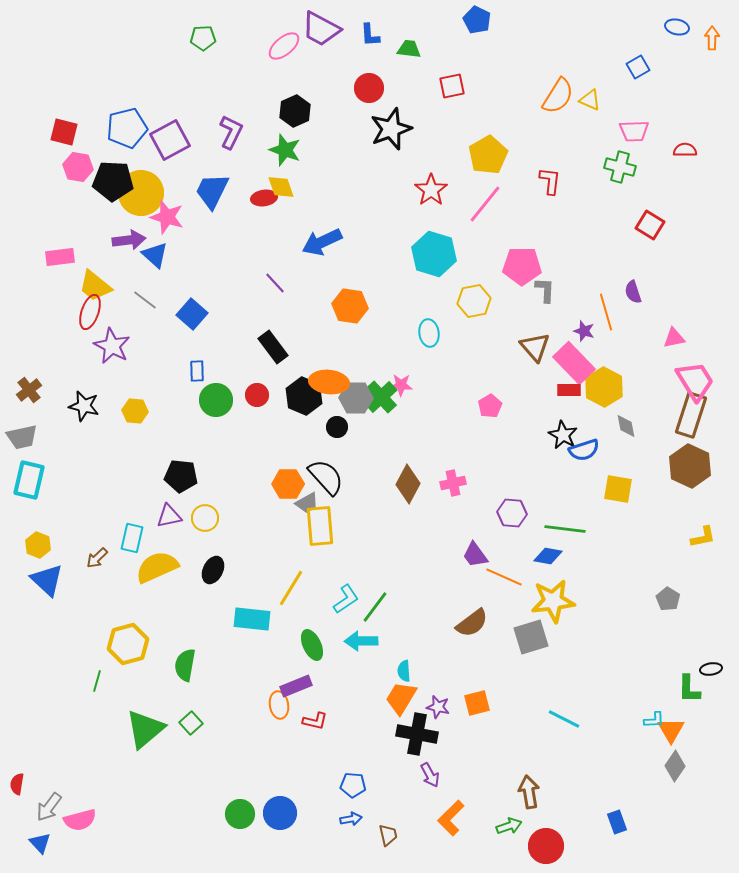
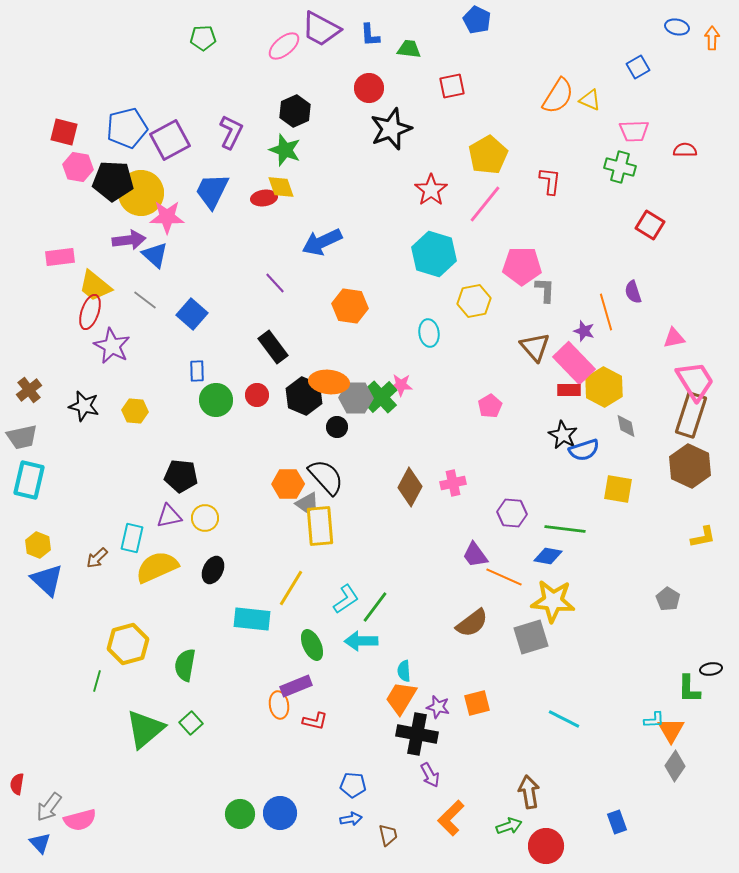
pink star at (167, 217): rotated 16 degrees counterclockwise
brown diamond at (408, 484): moved 2 px right, 3 px down
yellow star at (553, 601): rotated 12 degrees clockwise
